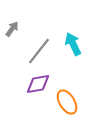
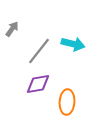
cyan arrow: rotated 130 degrees clockwise
orange ellipse: rotated 35 degrees clockwise
